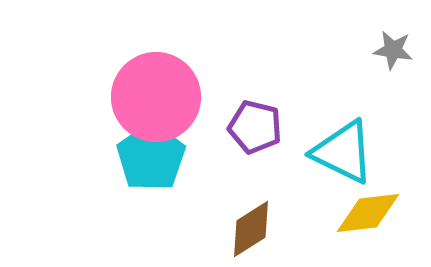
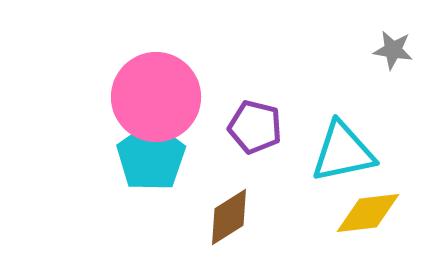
cyan triangle: rotated 38 degrees counterclockwise
brown diamond: moved 22 px left, 12 px up
